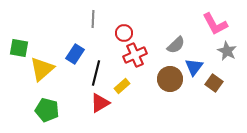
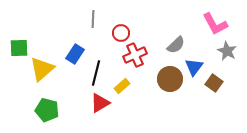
red circle: moved 3 px left
green square: rotated 12 degrees counterclockwise
